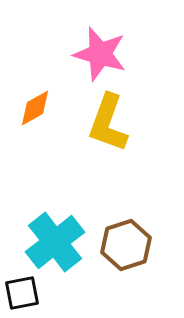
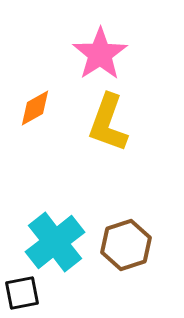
pink star: rotated 22 degrees clockwise
